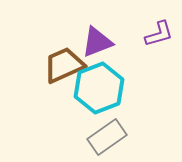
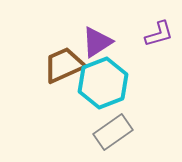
purple triangle: rotated 12 degrees counterclockwise
cyan hexagon: moved 4 px right, 5 px up
gray rectangle: moved 6 px right, 5 px up
